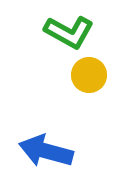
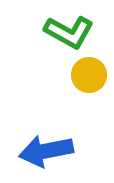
blue arrow: rotated 26 degrees counterclockwise
